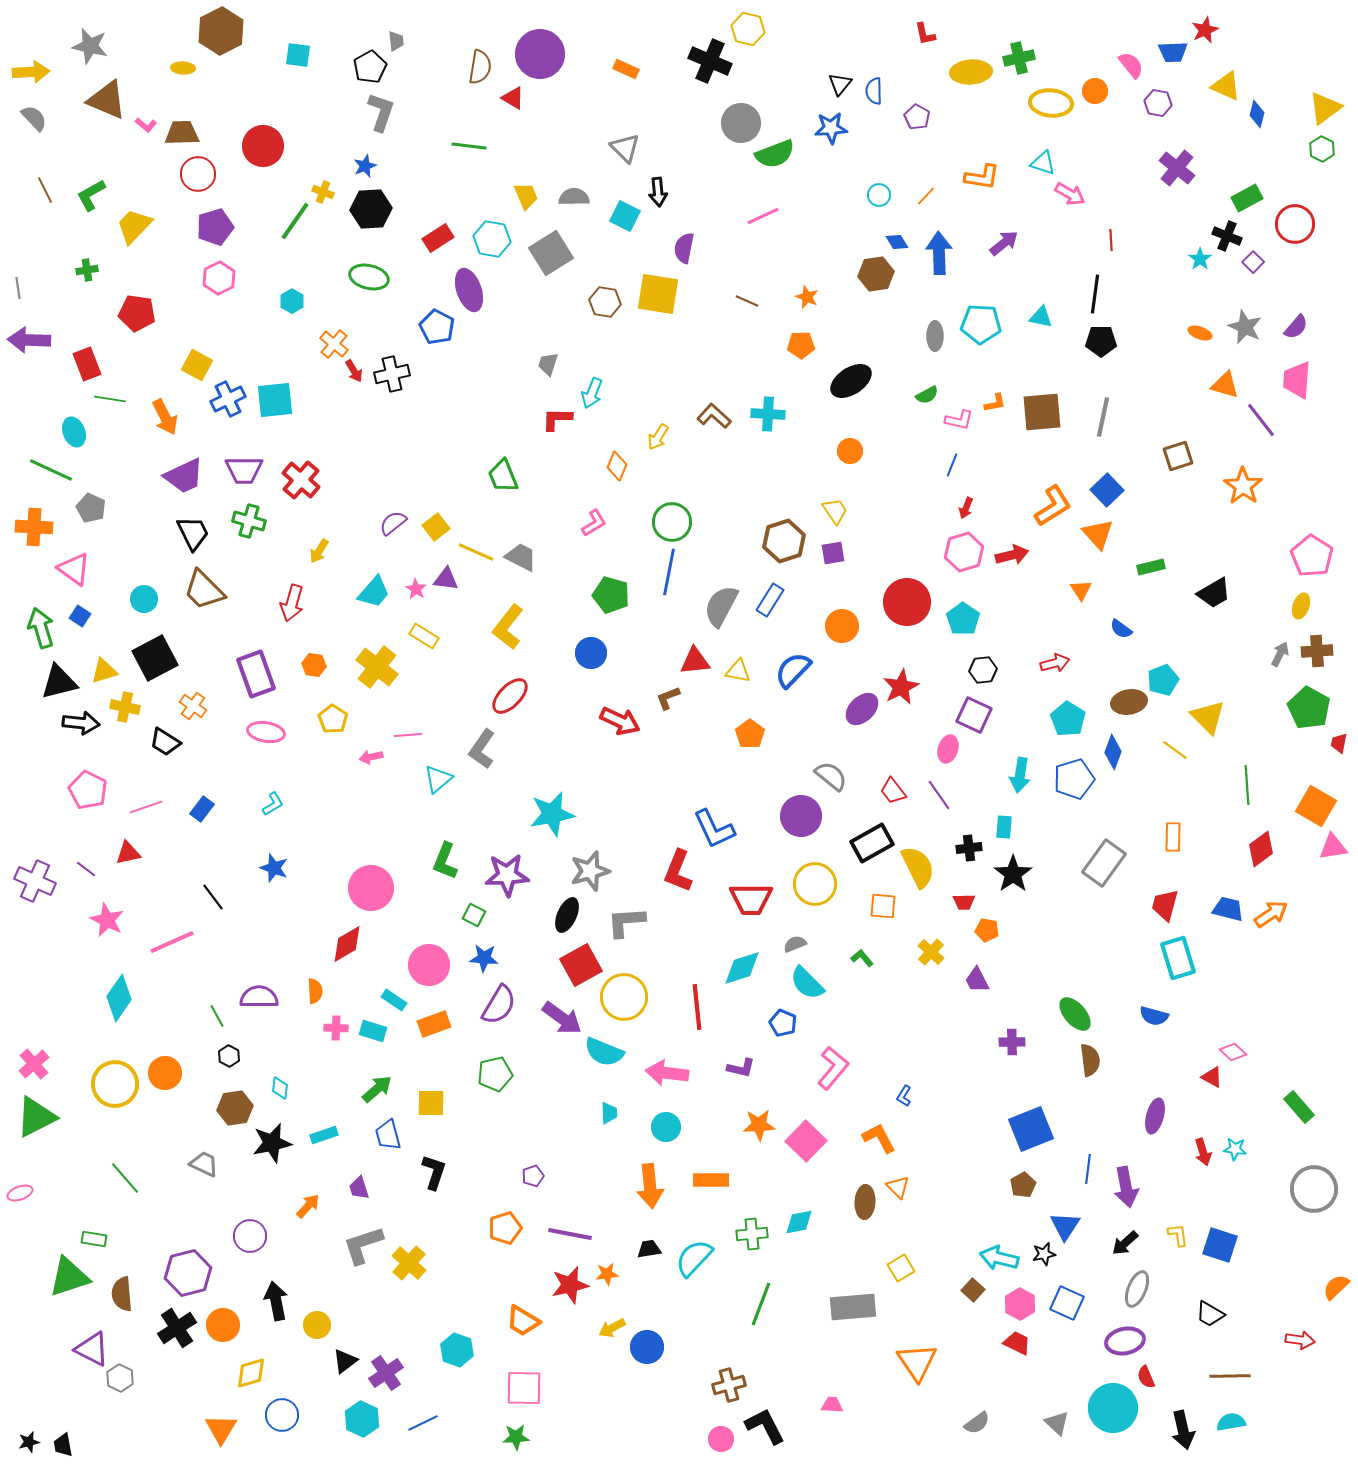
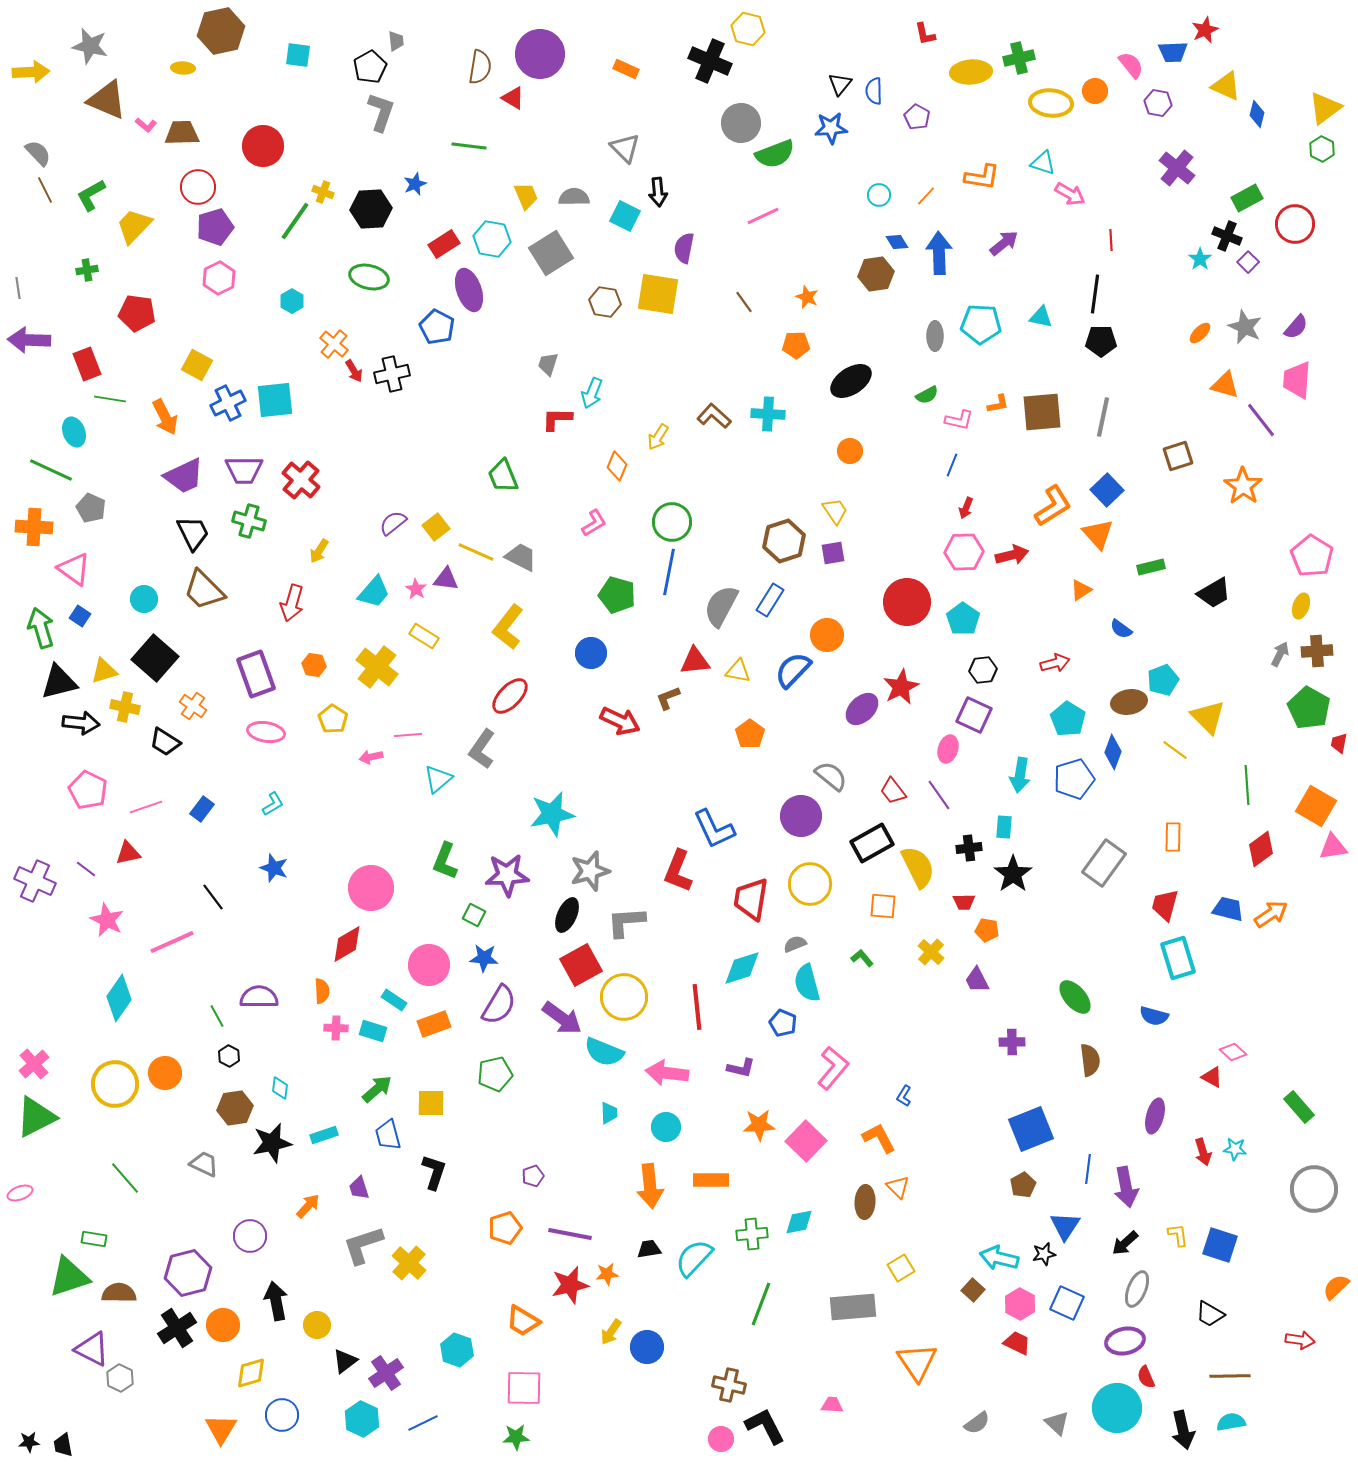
brown hexagon at (221, 31): rotated 15 degrees clockwise
gray semicircle at (34, 118): moved 4 px right, 35 px down
blue star at (365, 166): moved 50 px right, 18 px down
red circle at (198, 174): moved 13 px down
red rectangle at (438, 238): moved 6 px right, 6 px down
purple square at (1253, 262): moved 5 px left
brown line at (747, 301): moved 3 px left, 1 px down; rotated 30 degrees clockwise
orange ellipse at (1200, 333): rotated 65 degrees counterclockwise
orange pentagon at (801, 345): moved 5 px left
blue cross at (228, 399): moved 4 px down
orange L-shape at (995, 403): moved 3 px right, 1 px down
pink hexagon at (964, 552): rotated 15 degrees clockwise
orange triangle at (1081, 590): rotated 30 degrees clockwise
green pentagon at (611, 595): moved 6 px right
orange circle at (842, 626): moved 15 px left, 9 px down
black square at (155, 658): rotated 21 degrees counterclockwise
yellow circle at (815, 884): moved 5 px left
red trapezoid at (751, 899): rotated 99 degrees clockwise
cyan semicircle at (807, 983): rotated 30 degrees clockwise
orange semicircle at (315, 991): moved 7 px right
green ellipse at (1075, 1014): moved 17 px up
brown semicircle at (122, 1294): moved 3 px left, 1 px up; rotated 96 degrees clockwise
yellow arrow at (612, 1328): moved 1 px left, 4 px down; rotated 28 degrees counterclockwise
brown cross at (729, 1385): rotated 28 degrees clockwise
cyan circle at (1113, 1408): moved 4 px right
black star at (29, 1442): rotated 10 degrees clockwise
